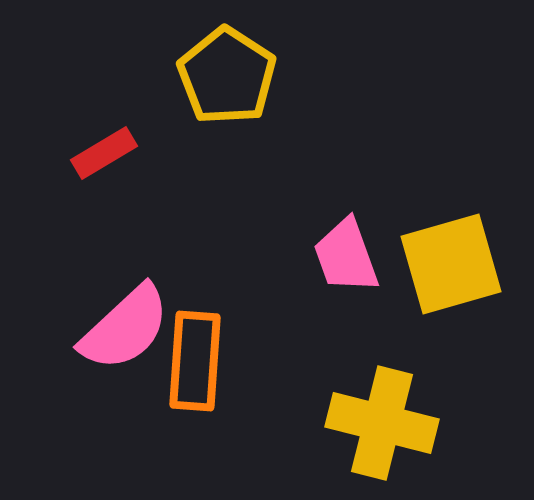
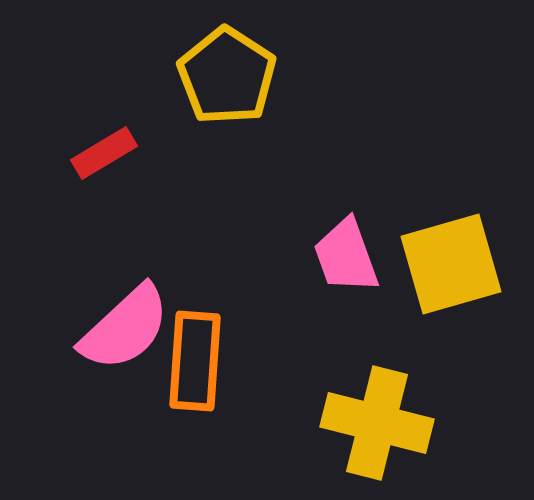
yellow cross: moved 5 px left
